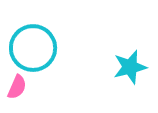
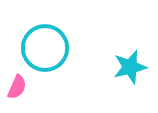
cyan circle: moved 12 px right
